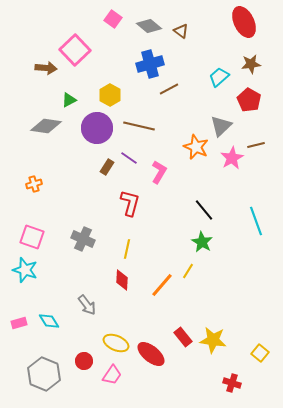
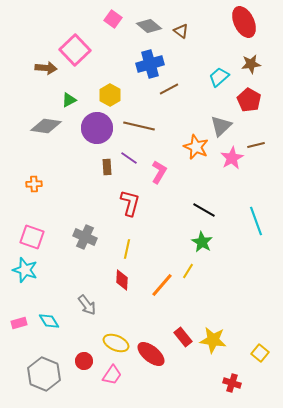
brown rectangle at (107, 167): rotated 35 degrees counterclockwise
orange cross at (34, 184): rotated 14 degrees clockwise
black line at (204, 210): rotated 20 degrees counterclockwise
gray cross at (83, 239): moved 2 px right, 2 px up
